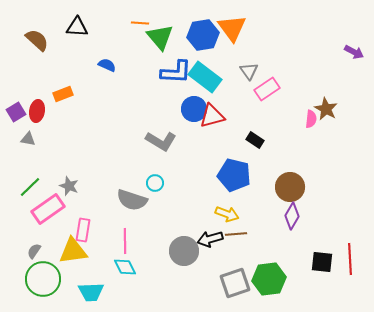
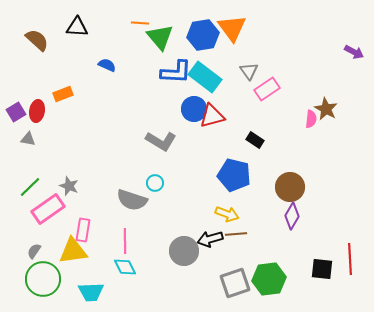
black square at (322, 262): moved 7 px down
